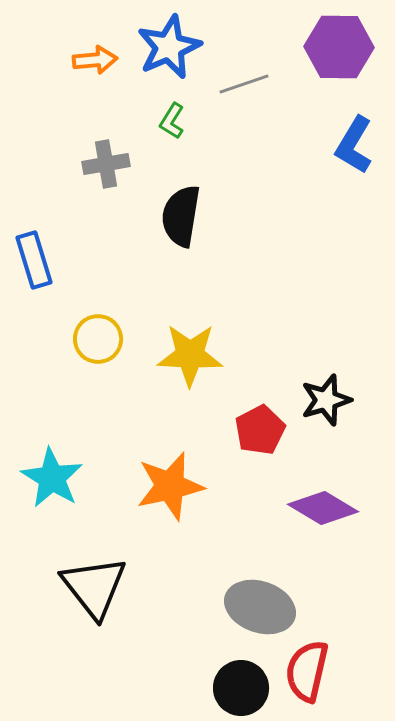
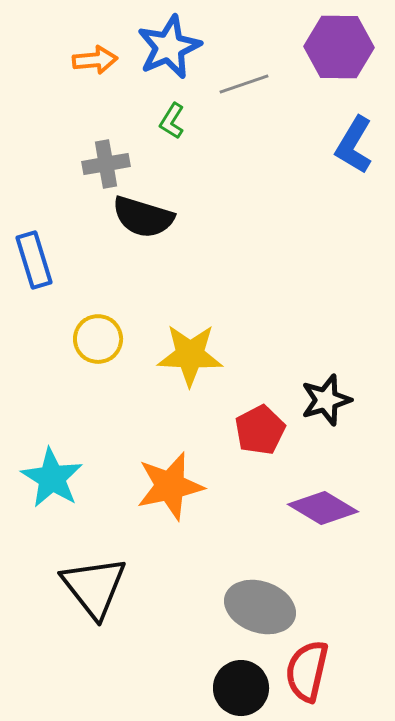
black semicircle: moved 38 px left, 1 px down; rotated 82 degrees counterclockwise
